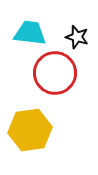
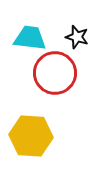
cyan trapezoid: moved 5 px down
yellow hexagon: moved 1 px right, 6 px down; rotated 12 degrees clockwise
